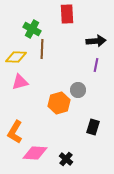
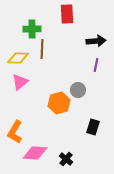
green cross: rotated 30 degrees counterclockwise
yellow diamond: moved 2 px right, 1 px down
pink triangle: rotated 24 degrees counterclockwise
